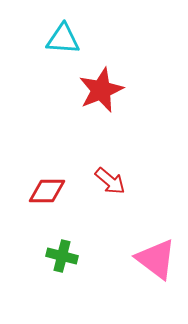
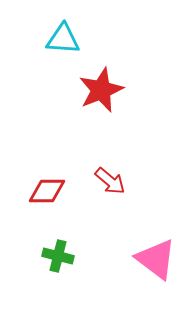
green cross: moved 4 px left
